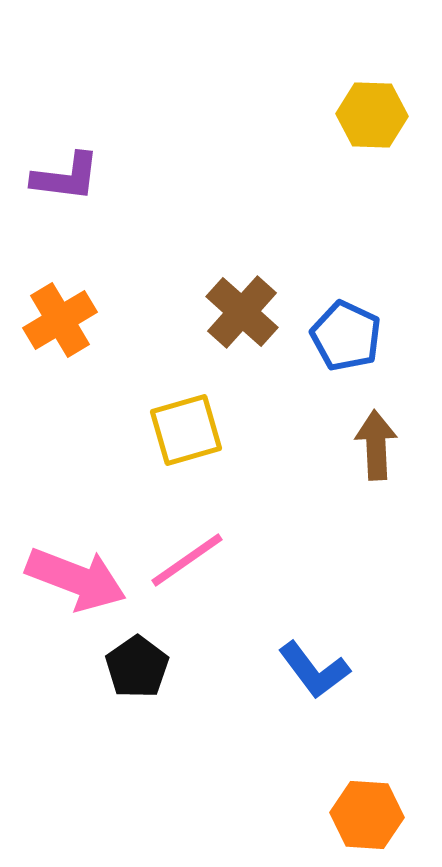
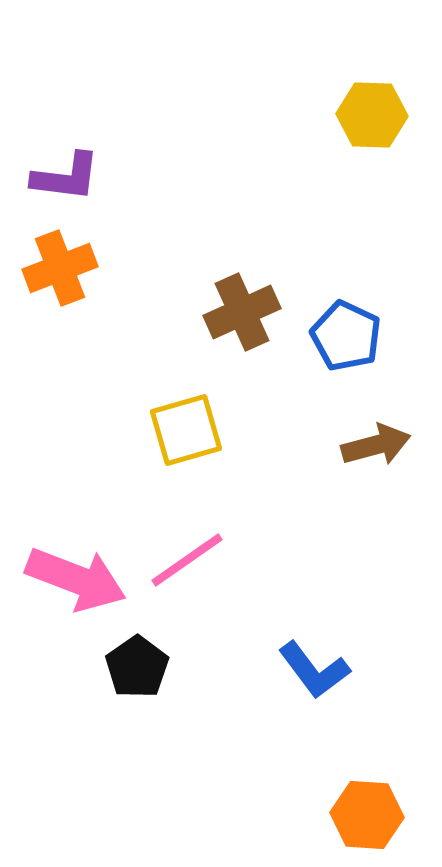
brown cross: rotated 24 degrees clockwise
orange cross: moved 52 px up; rotated 10 degrees clockwise
brown arrow: rotated 78 degrees clockwise
